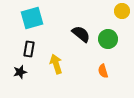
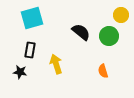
yellow circle: moved 1 px left, 4 px down
black semicircle: moved 2 px up
green circle: moved 1 px right, 3 px up
black rectangle: moved 1 px right, 1 px down
black star: rotated 24 degrees clockwise
